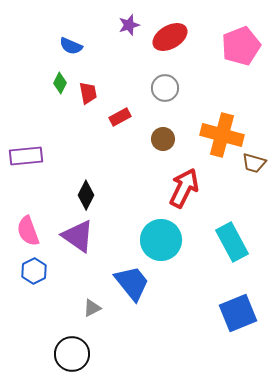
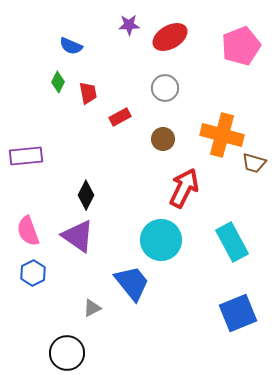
purple star: rotated 15 degrees clockwise
green diamond: moved 2 px left, 1 px up
blue hexagon: moved 1 px left, 2 px down
black circle: moved 5 px left, 1 px up
